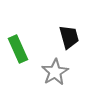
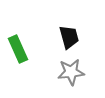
gray star: moved 16 px right; rotated 24 degrees clockwise
